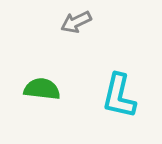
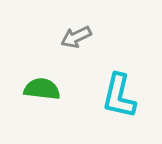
gray arrow: moved 15 px down
